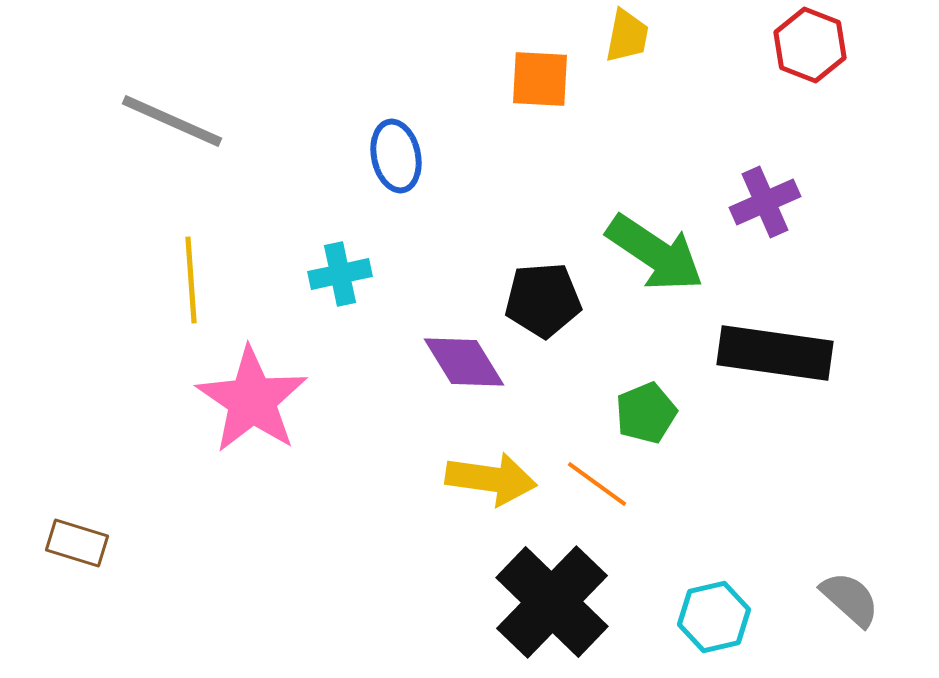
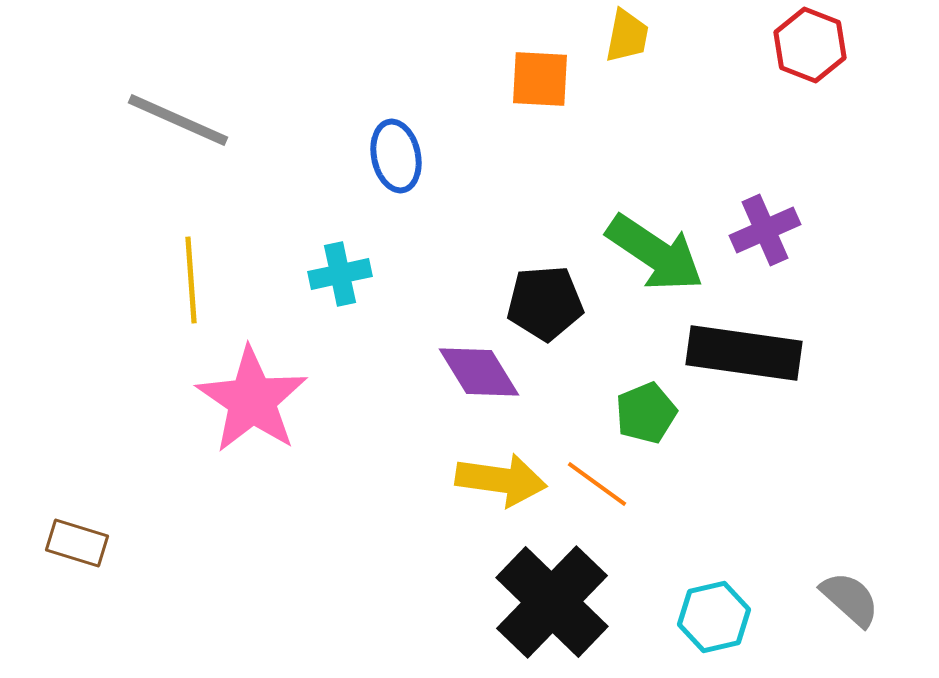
gray line: moved 6 px right, 1 px up
purple cross: moved 28 px down
black pentagon: moved 2 px right, 3 px down
black rectangle: moved 31 px left
purple diamond: moved 15 px right, 10 px down
yellow arrow: moved 10 px right, 1 px down
